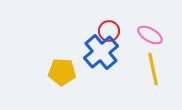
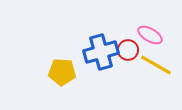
red circle: moved 19 px right, 19 px down
blue cross: rotated 24 degrees clockwise
yellow line: moved 3 px right, 4 px up; rotated 48 degrees counterclockwise
